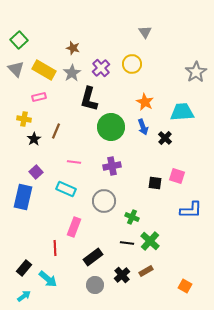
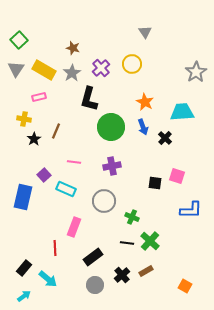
gray triangle at (16, 69): rotated 18 degrees clockwise
purple square at (36, 172): moved 8 px right, 3 px down
